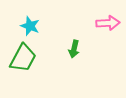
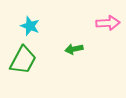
green arrow: rotated 66 degrees clockwise
green trapezoid: moved 2 px down
